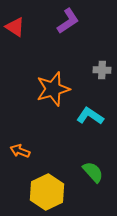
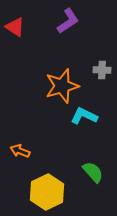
orange star: moved 9 px right, 3 px up
cyan L-shape: moved 6 px left; rotated 8 degrees counterclockwise
